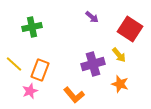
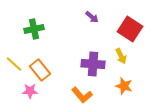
green cross: moved 2 px right, 2 px down
yellow arrow: moved 2 px right, 1 px down; rotated 14 degrees clockwise
purple cross: rotated 20 degrees clockwise
orange rectangle: rotated 60 degrees counterclockwise
orange star: moved 4 px right, 2 px down
pink star: rotated 21 degrees clockwise
orange L-shape: moved 8 px right
